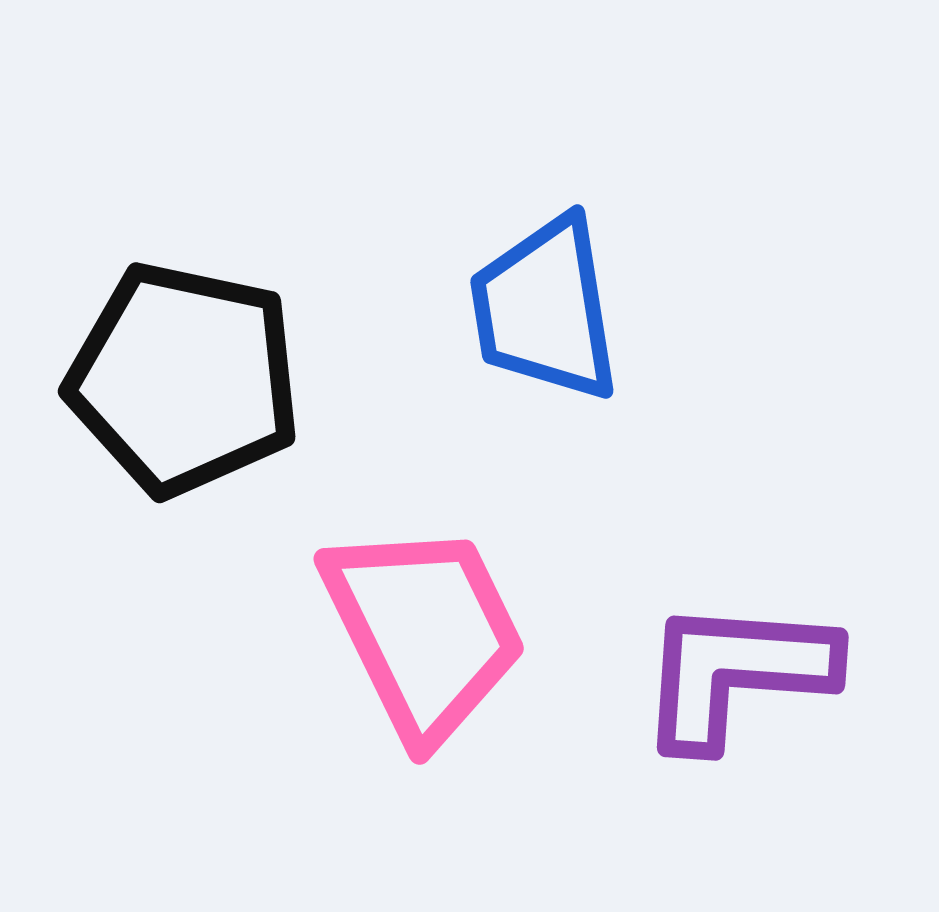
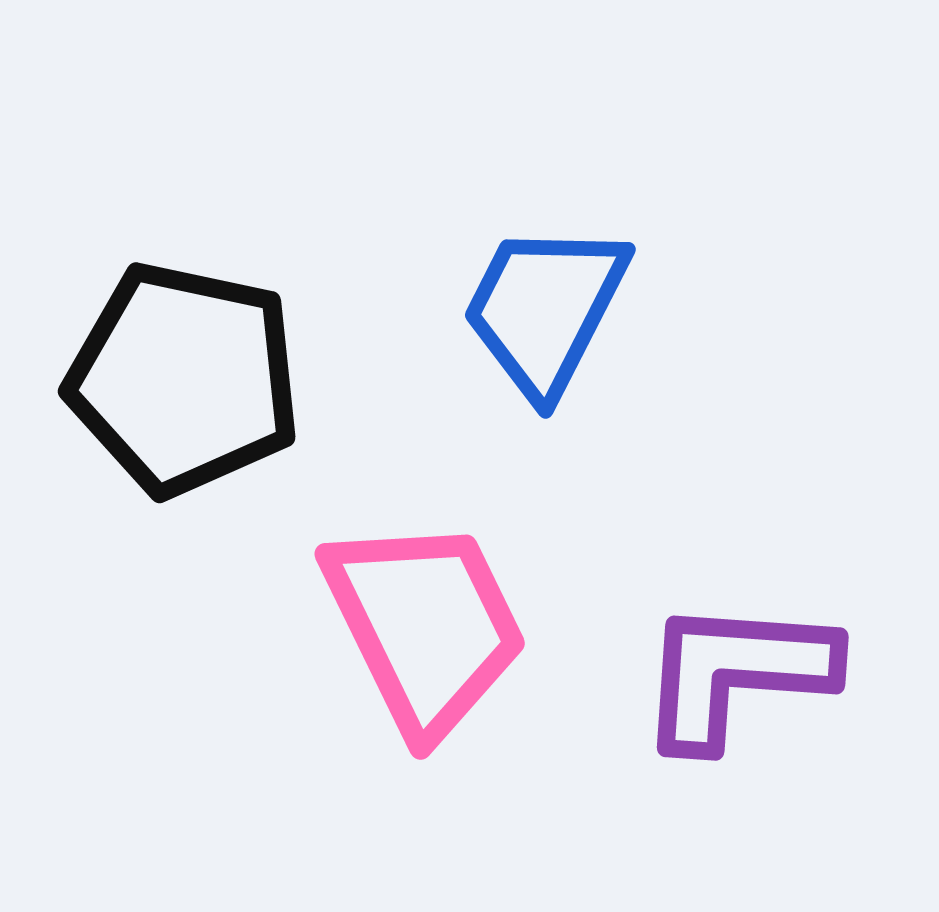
blue trapezoid: rotated 36 degrees clockwise
pink trapezoid: moved 1 px right, 5 px up
